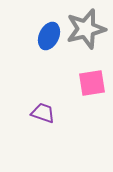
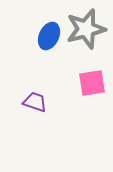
purple trapezoid: moved 8 px left, 11 px up
